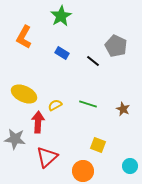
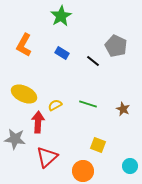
orange L-shape: moved 8 px down
